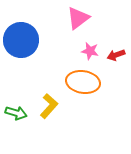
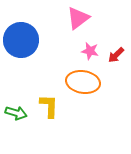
red arrow: rotated 24 degrees counterclockwise
yellow L-shape: rotated 40 degrees counterclockwise
